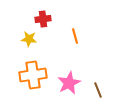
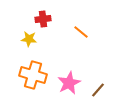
orange line: moved 6 px right, 4 px up; rotated 35 degrees counterclockwise
orange cross: rotated 24 degrees clockwise
brown line: rotated 63 degrees clockwise
